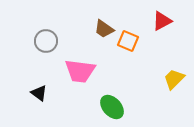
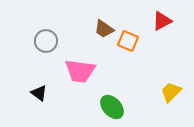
yellow trapezoid: moved 3 px left, 13 px down
